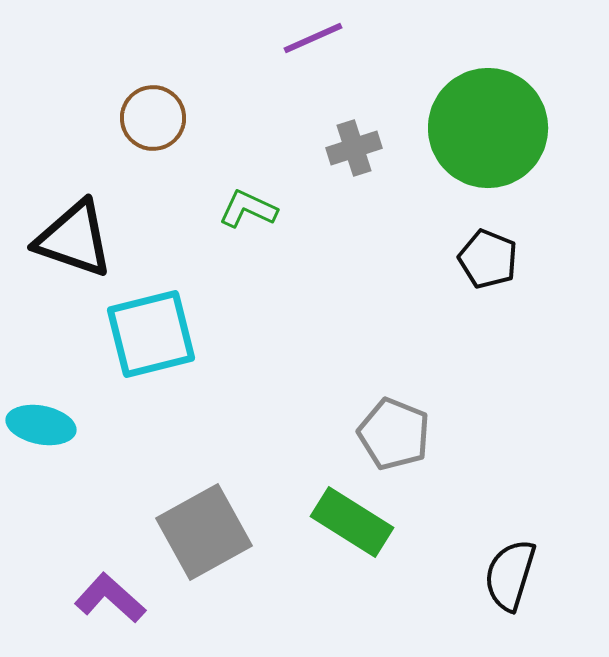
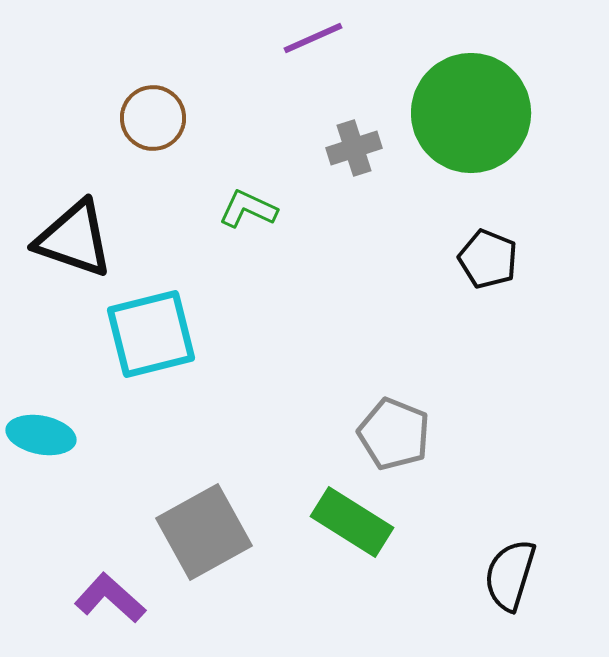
green circle: moved 17 px left, 15 px up
cyan ellipse: moved 10 px down
